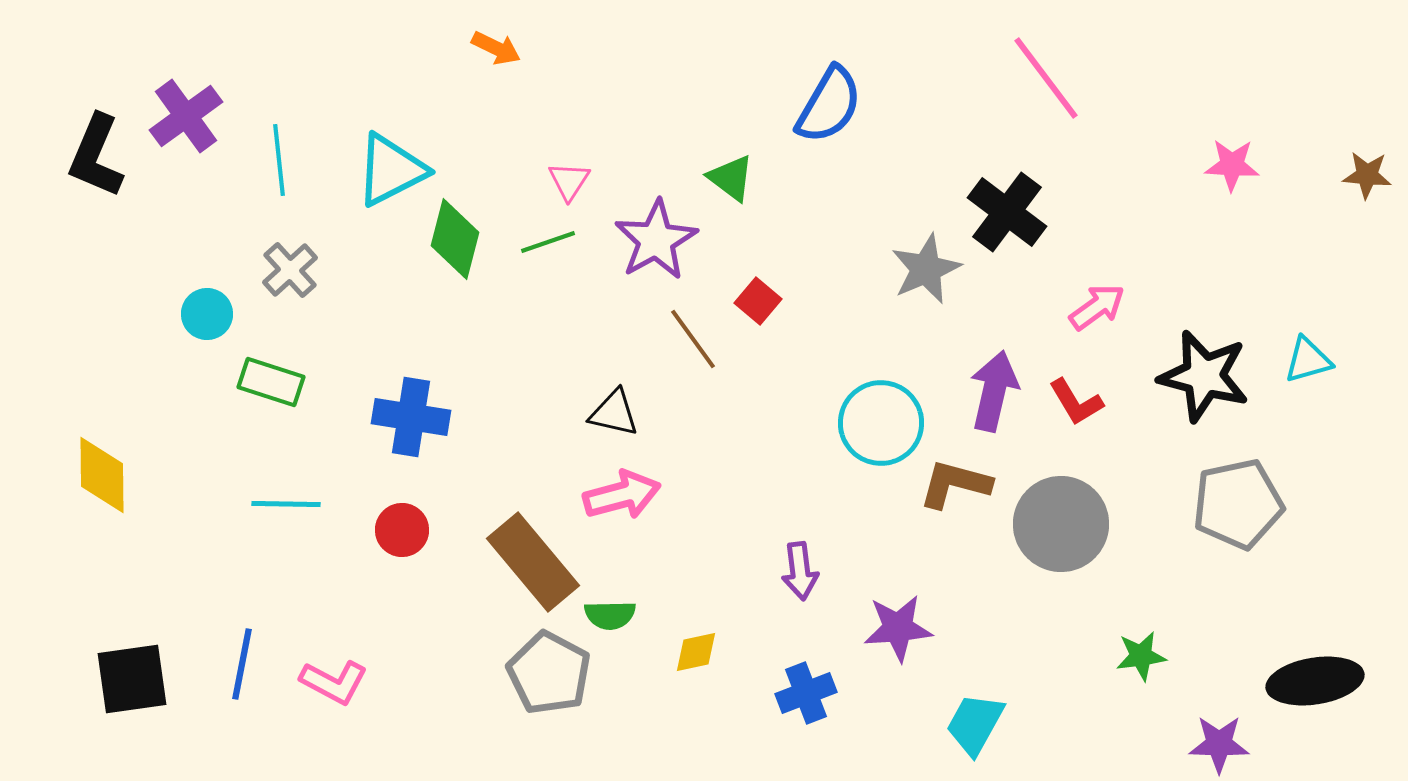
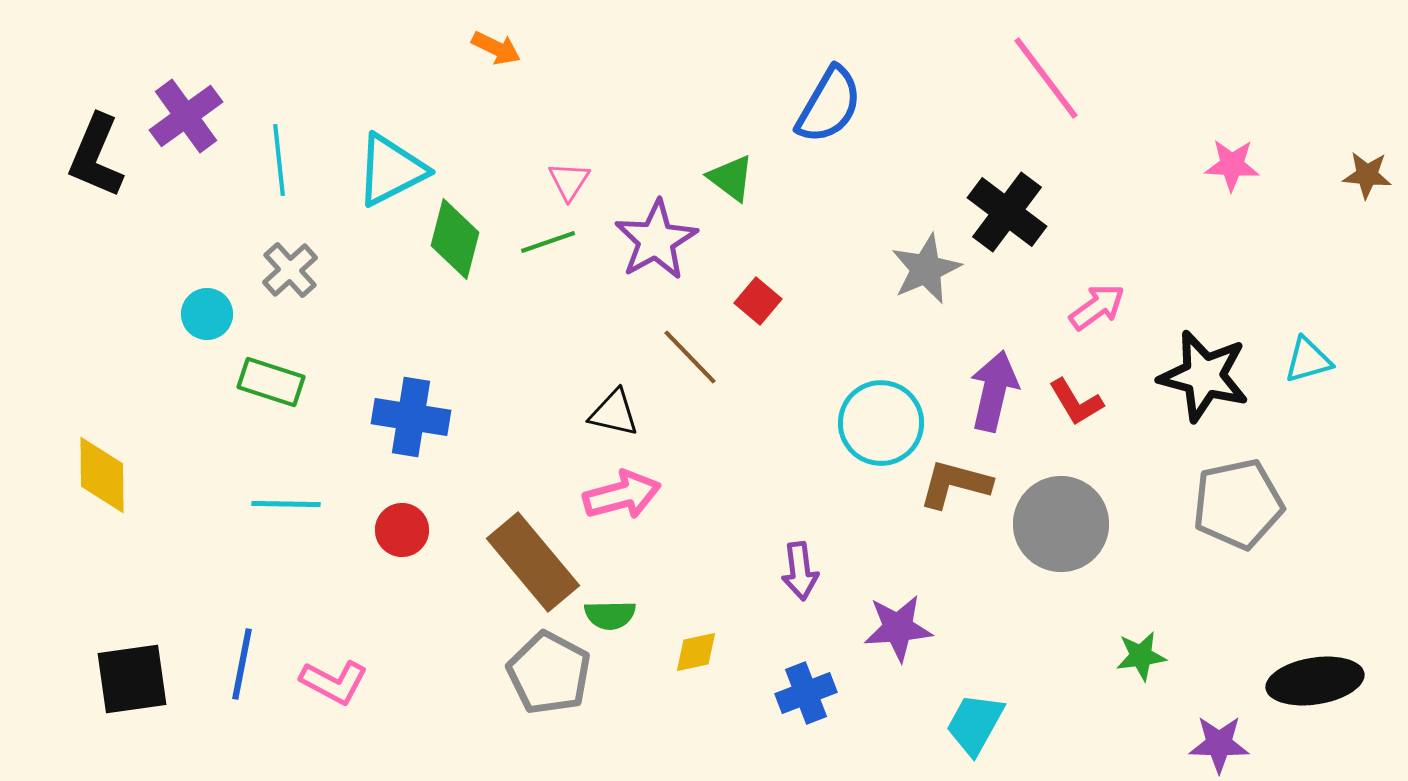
brown line at (693, 339): moved 3 px left, 18 px down; rotated 8 degrees counterclockwise
